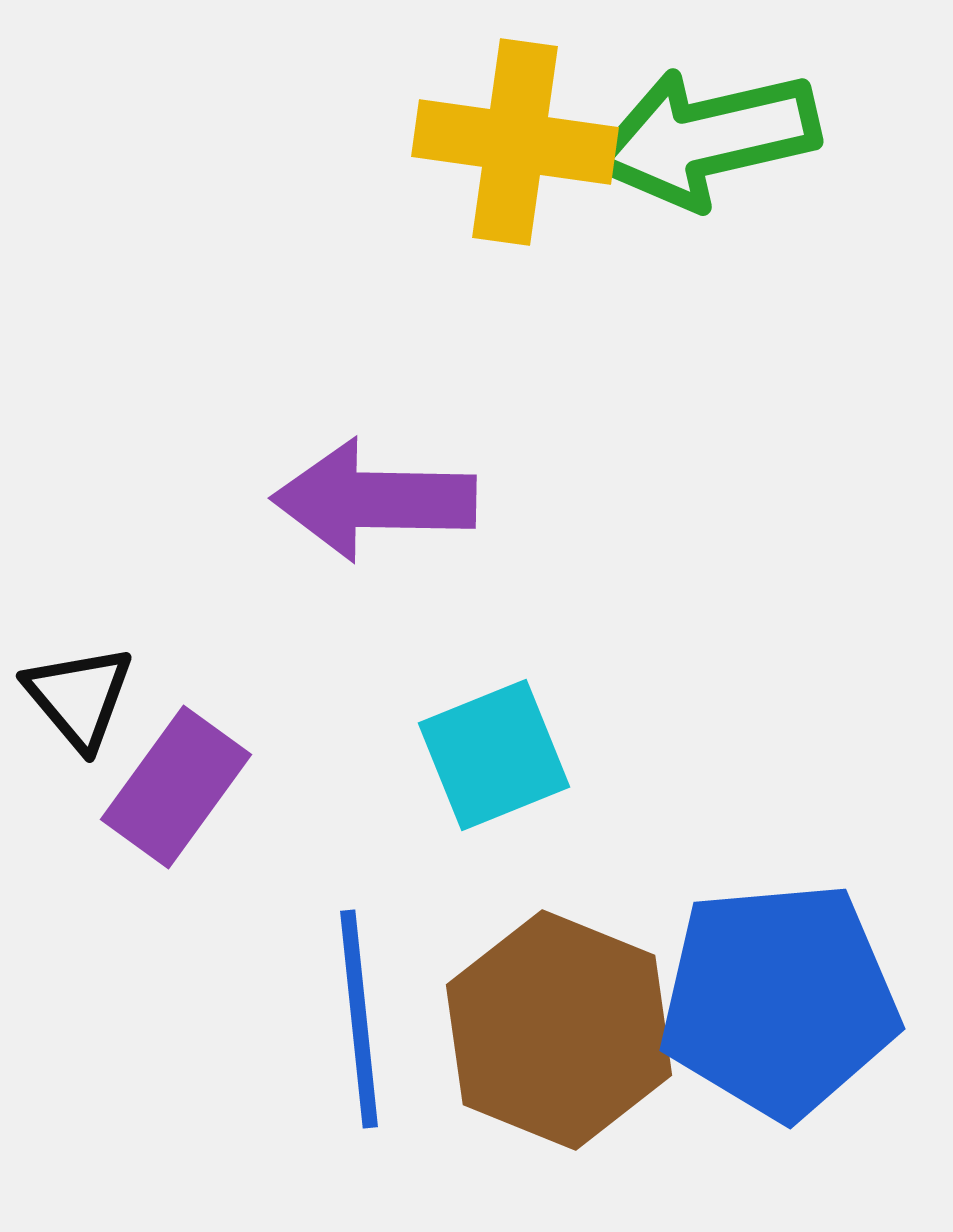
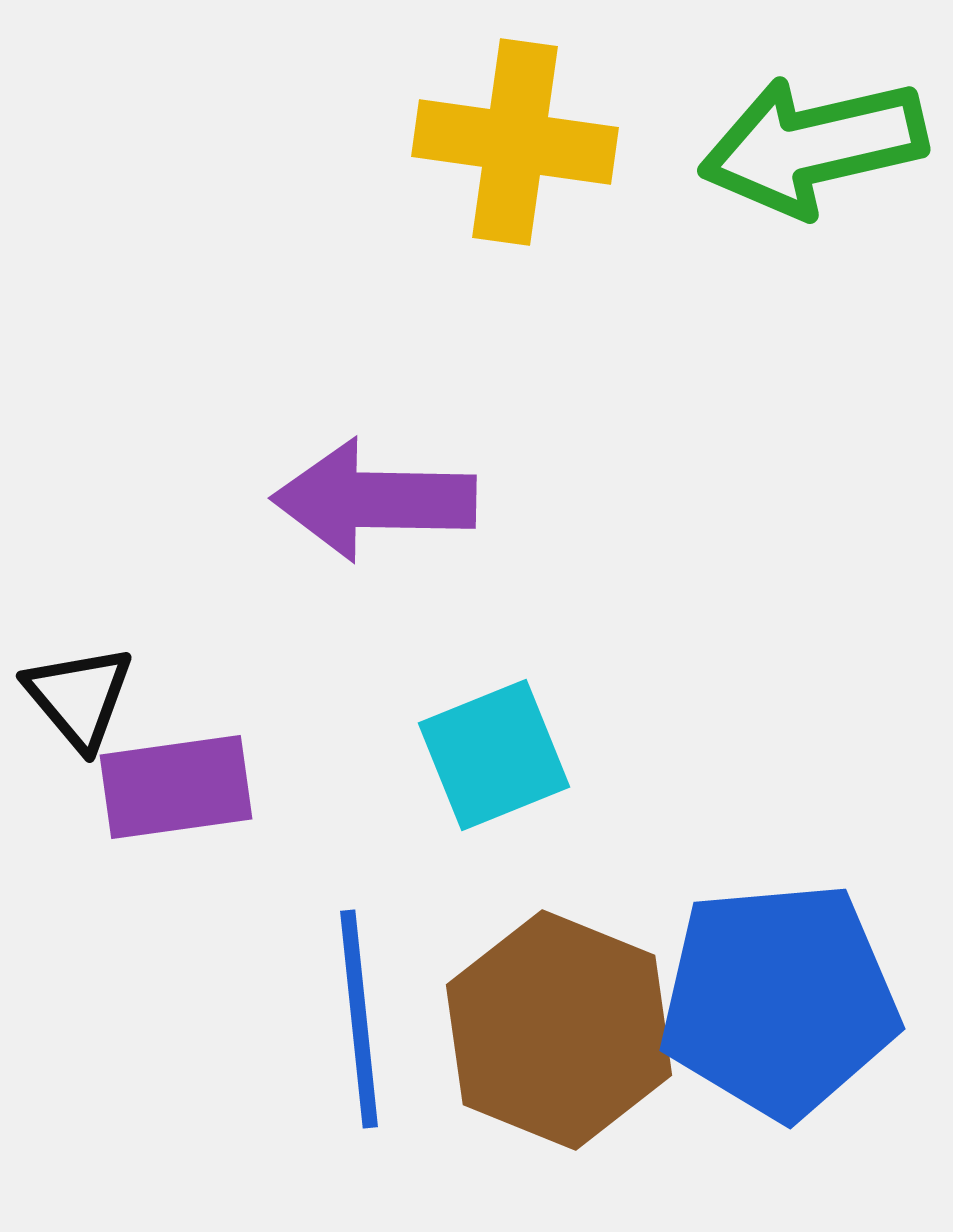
green arrow: moved 107 px right, 8 px down
purple rectangle: rotated 46 degrees clockwise
